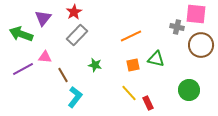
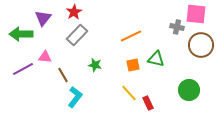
green arrow: rotated 20 degrees counterclockwise
